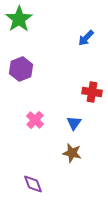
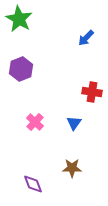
green star: rotated 8 degrees counterclockwise
pink cross: moved 2 px down
brown star: moved 15 px down; rotated 12 degrees counterclockwise
